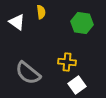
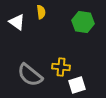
green hexagon: moved 1 px right, 1 px up
yellow cross: moved 6 px left, 5 px down
gray semicircle: moved 2 px right, 2 px down
white square: rotated 18 degrees clockwise
